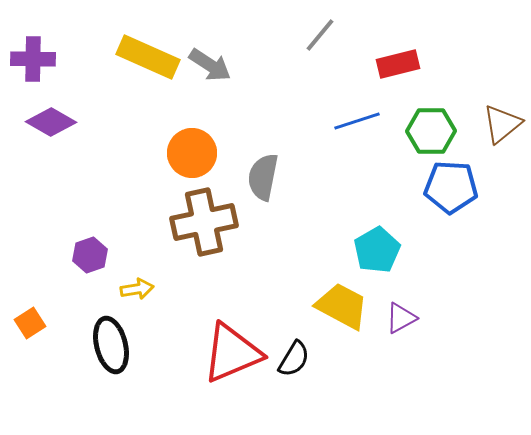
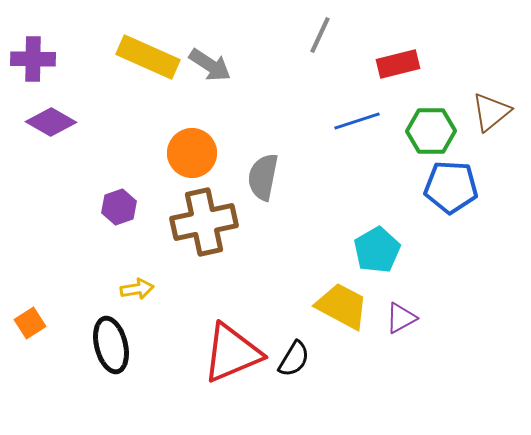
gray line: rotated 15 degrees counterclockwise
brown triangle: moved 11 px left, 12 px up
purple hexagon: moved 29 px right, 48 px up
